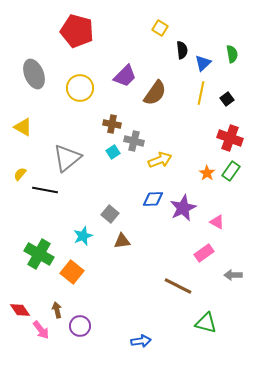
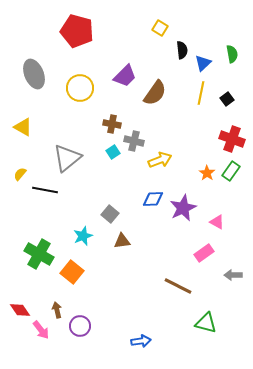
red cross: moved 2 px right, 1 px down
